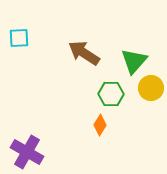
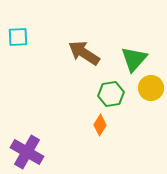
cyan square: moved 1 px left, 1 px up
green triangle: moved 2 px up
green hexagon: rotated 10 degrees counterclockwise
